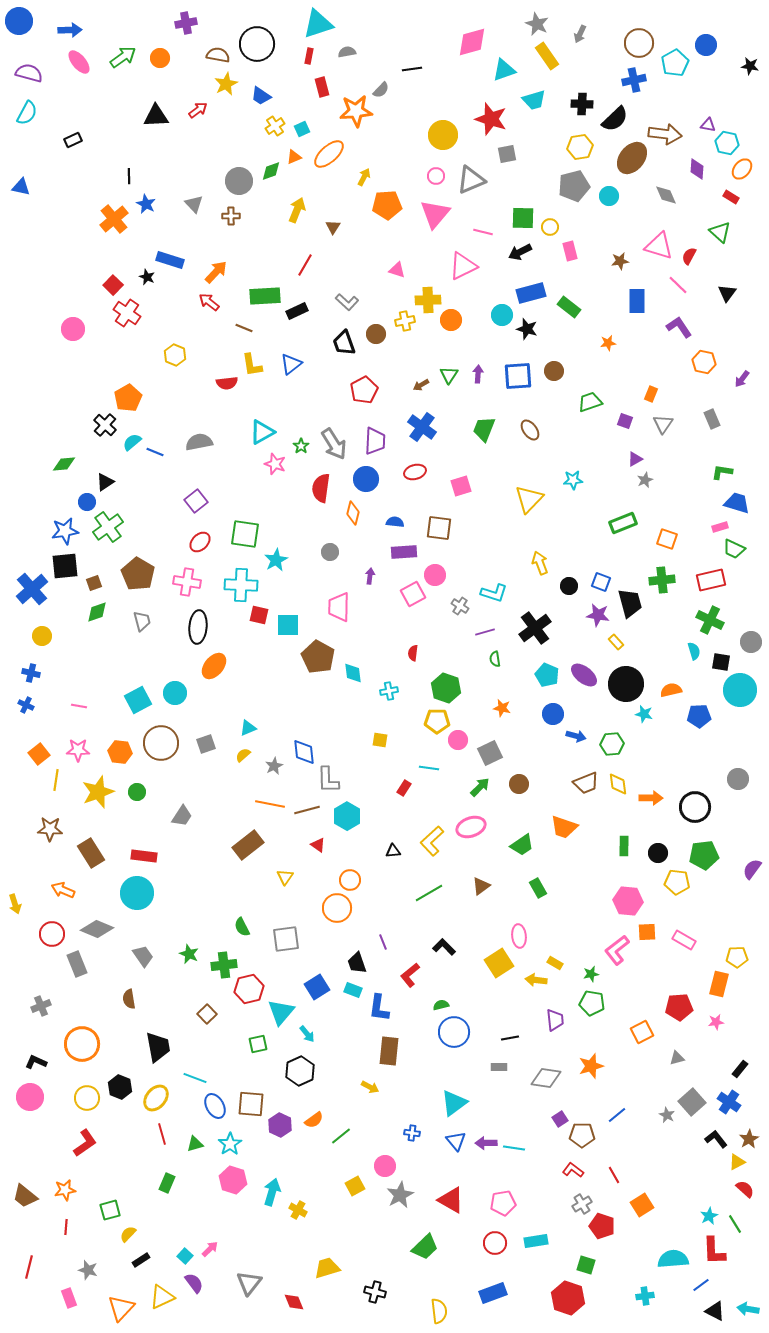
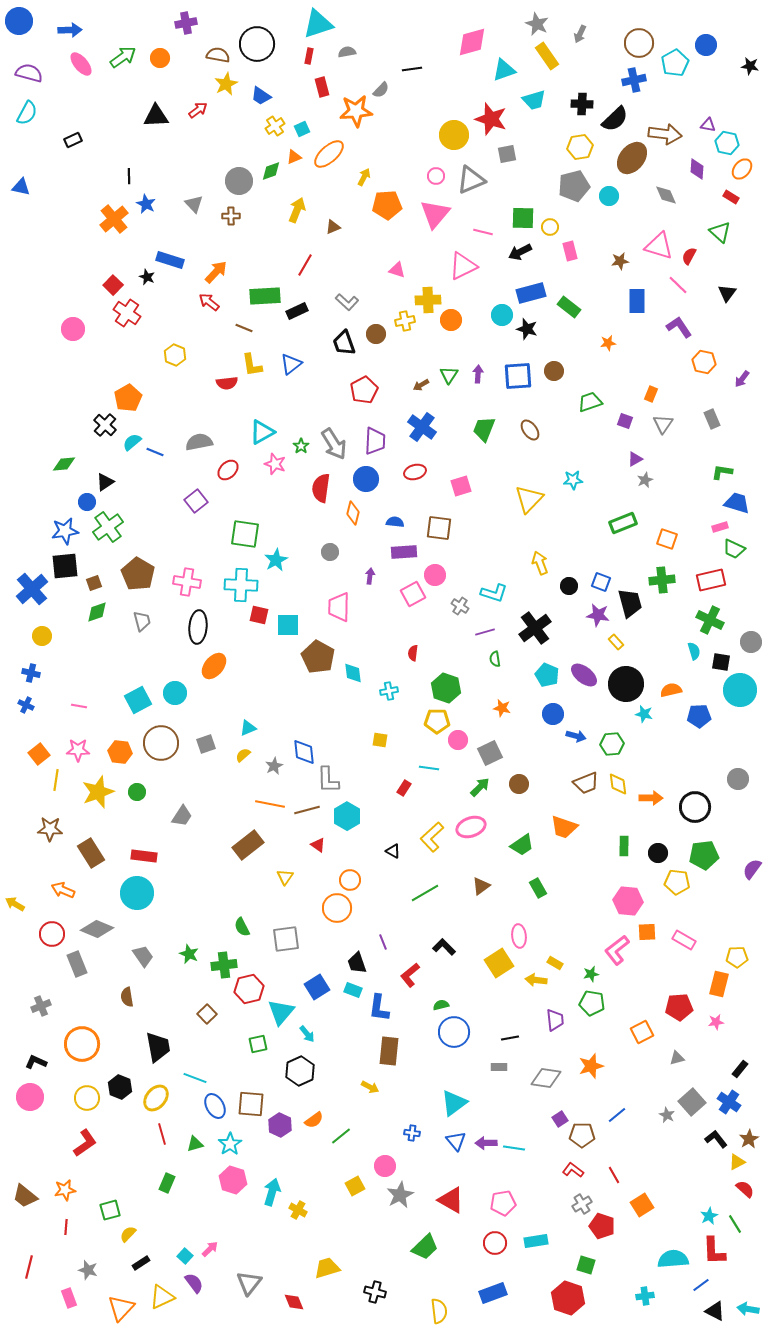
pink ellipse at (79, 62): moved 2 px right, 2 px down
yellow circle at (443, 135): moved 11 px right
brown triangle at (333, 227): rotated 35 degrees clockwise
red ellipse at (200, 542): moved 28 px right, 72 px up
yellow L-shape at (432, 841): moved 4 px up
black triangle at (393, 851): rotated 35 degrees clockwise
green line at (429, 893): moved 4 px left
yellow arrow at (15, 904): rotated 138 degrees clockwise
brown semicircle at (129, 999): moved 2 px left, 2 px up
black rectangle at (141, 1260): moved 3 px down
